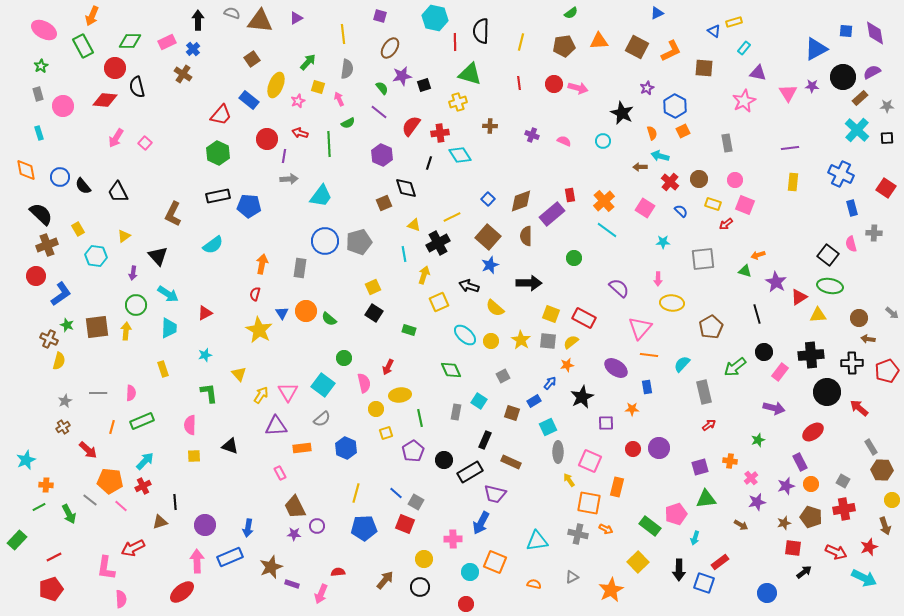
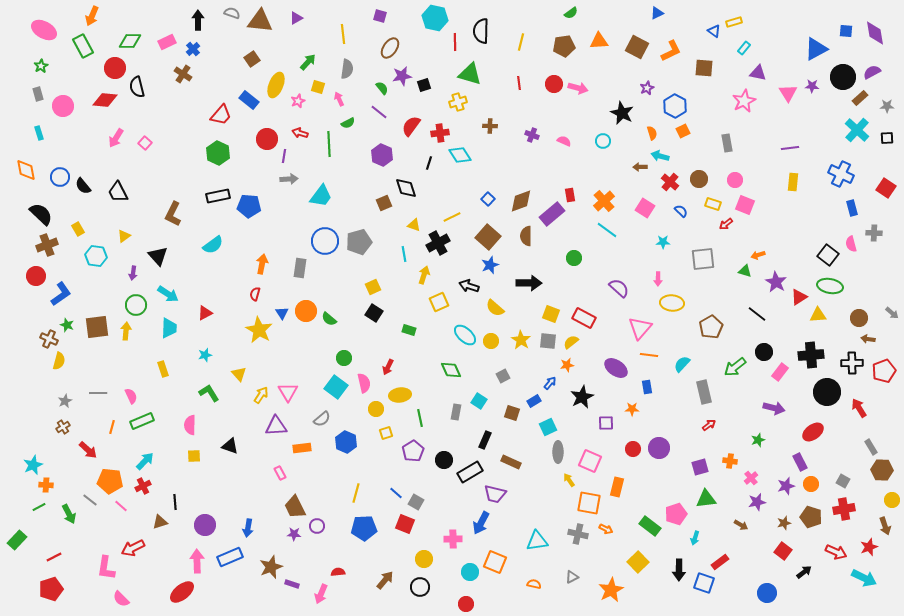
black line at (757, 314): rotated 36 degrees counterclockwise
red pentagon at (887, 371): moved 3 px left
cyan square at (323, 385): moved 13 px right, 2 px down
pink semicircle at (131, 393): moved 3 px down; rotated 28 degrees counterclockwise
green L-shape at (209, 393): rotated 25 degrees counterclockwise
red arrow at (859, 408): rotated 18 degrees clockwise
blue hexagon at (346, 448): moved 6 px up
cyan star at (26, 460): moved 7 px right, 5 px down
red square at (793, 548): moved 10 px left, 3 px down; rotated 30 degrees clockwise
pink semicircle at (121, 599): rotated 138 degrees clockwise
